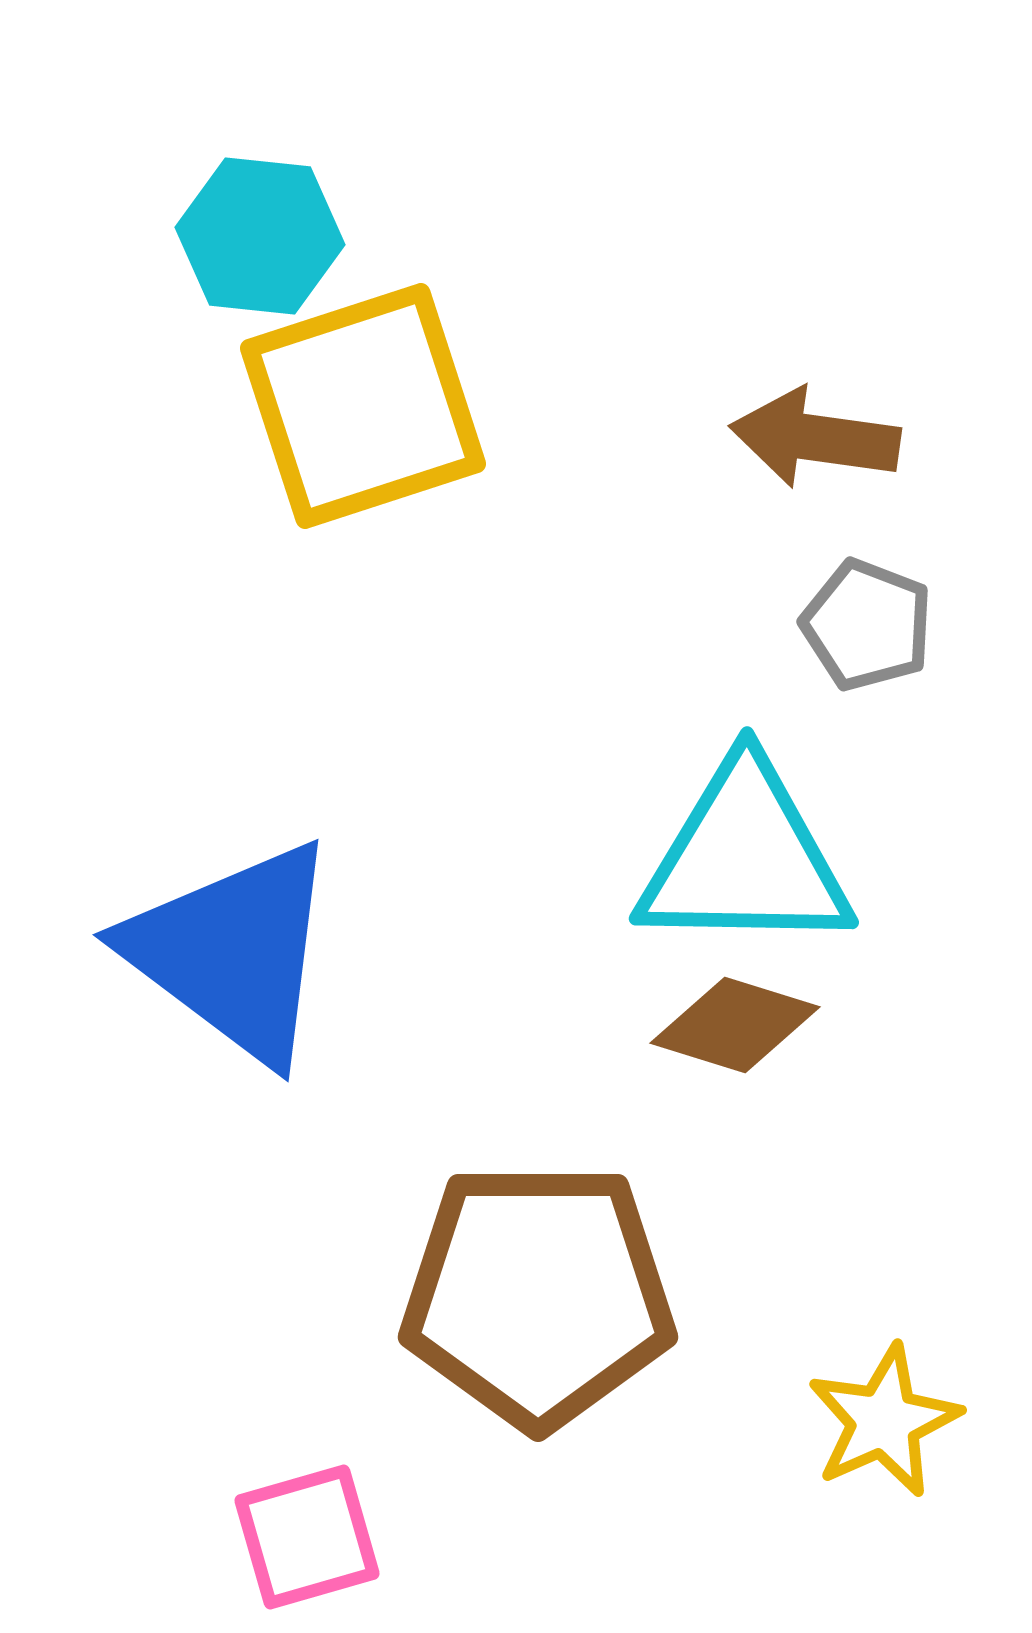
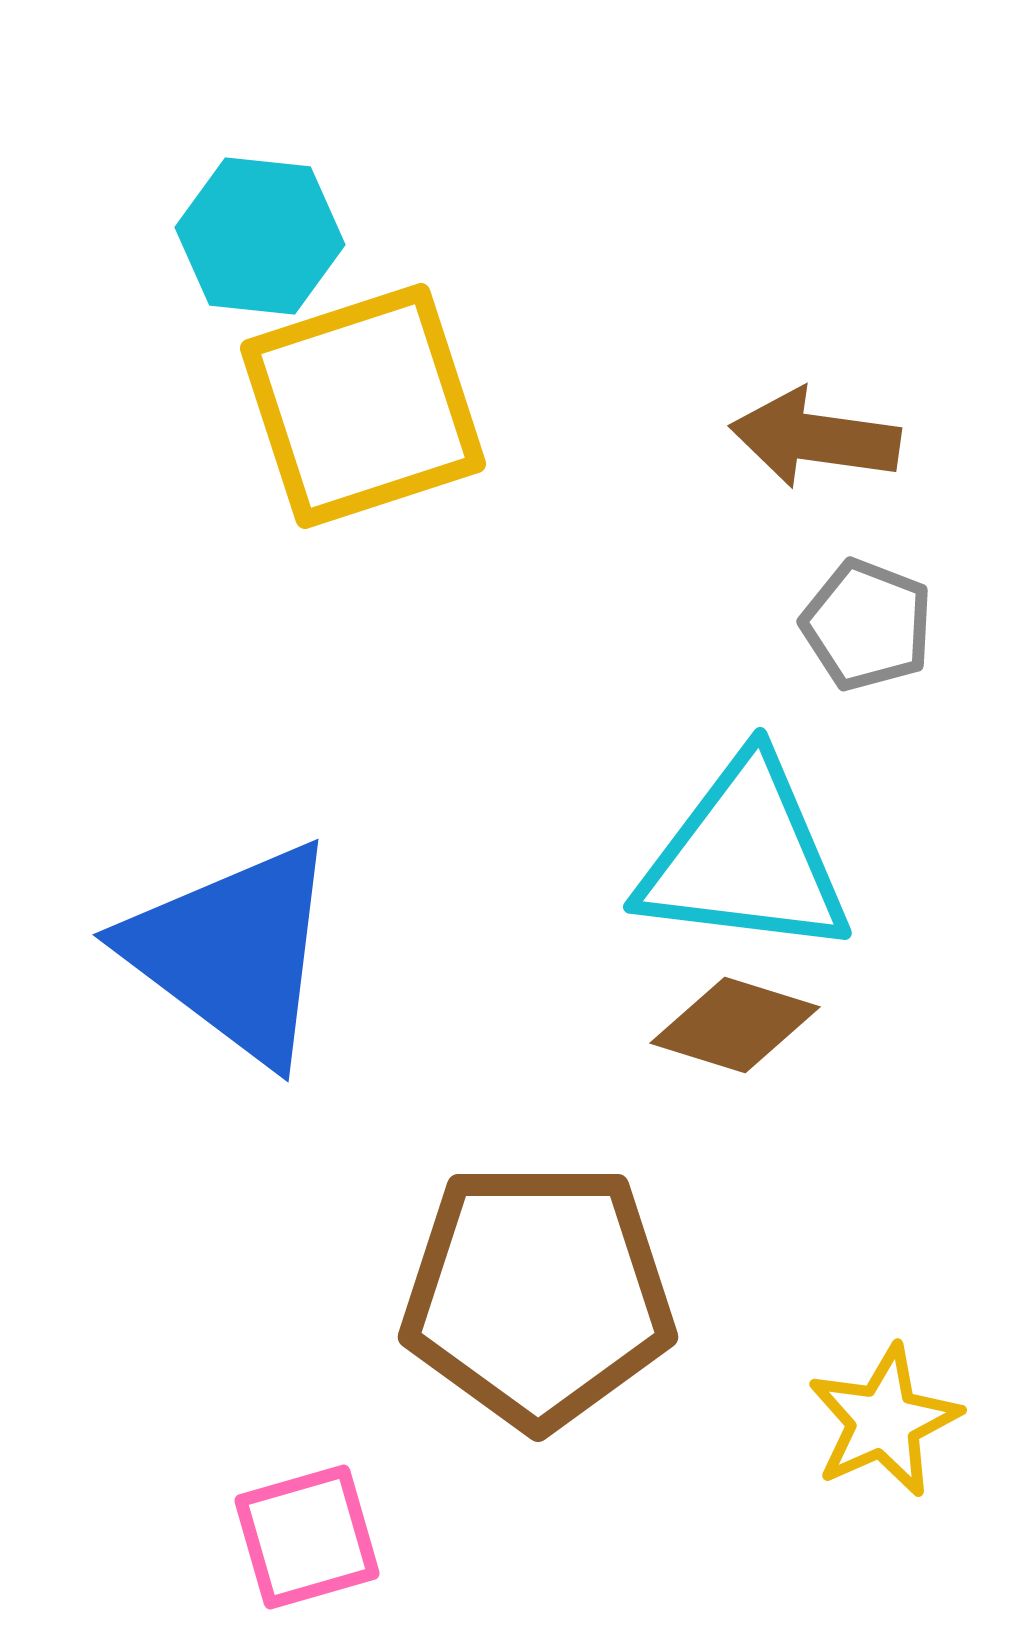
cyan triangle: rotated 6 degrees clockwise
